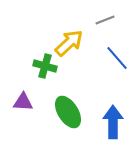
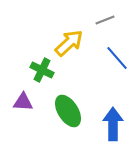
green cross: moved 3 px left, 4 px down; rotated 10 degrees clockwise
green ellipse: moved 1 px up
blue arrow: moved 2 px down
